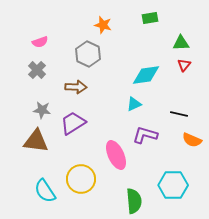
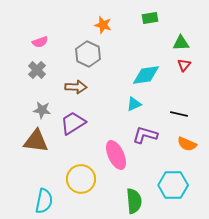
orange semicircle: moved 5 px left, 4 px down
cyan semicircle: moved 1 px left, 10 px down; rotated 135 degrees counterclockwise
